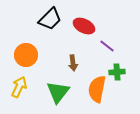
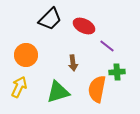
green triangle: rotated 35 degrees clockwise
